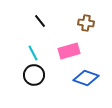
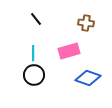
black line: moved 4 px left, 2 px up
cyan line: rotated 28 degrees clockwise
blue diamond: moved 2 px right
